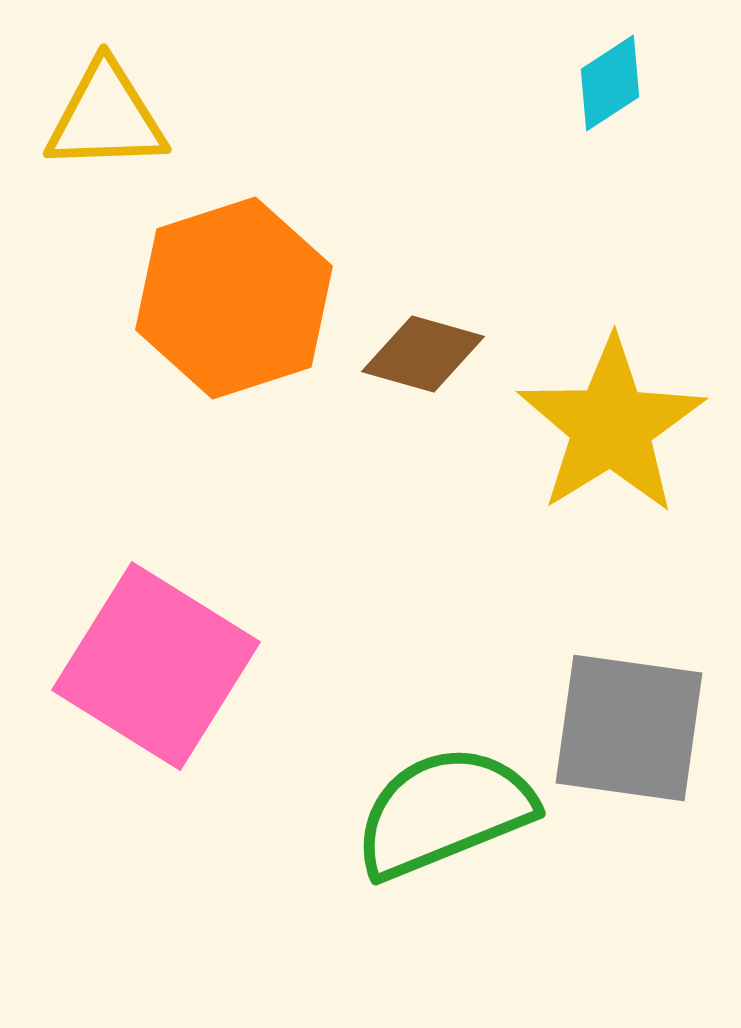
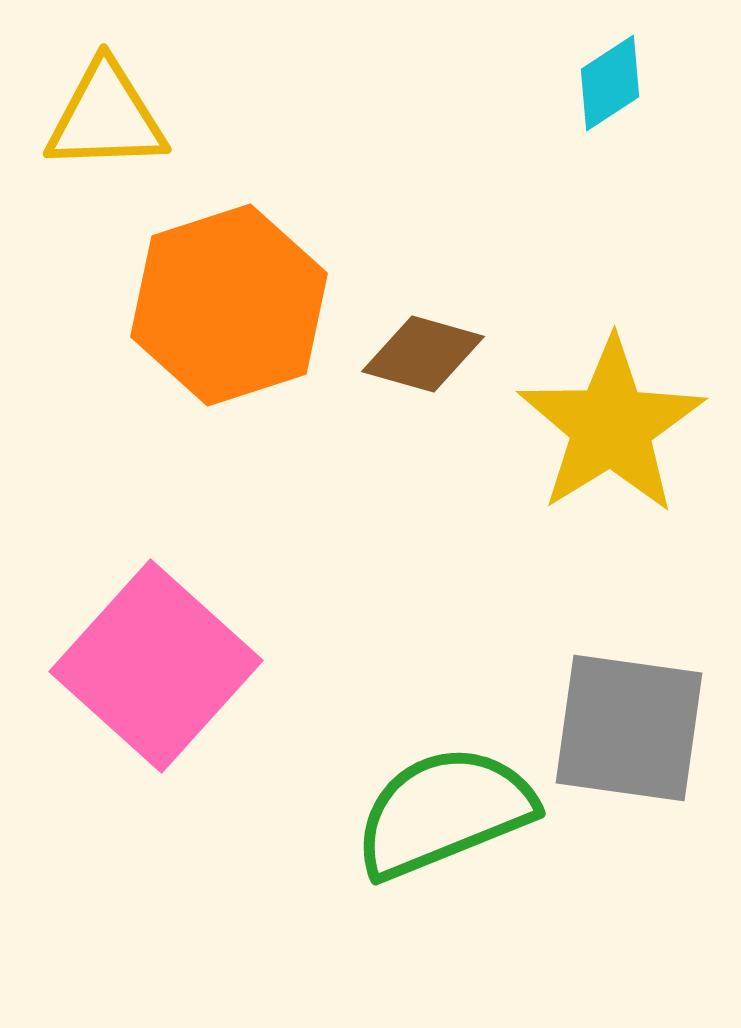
orange hexagon: moved 5 px left, 7 px down
pink square: rotated 10 degrees clockwise
